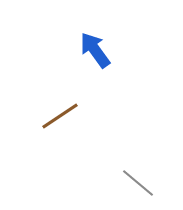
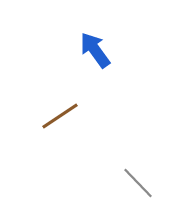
gray line: rotated 6 degrees clockwise
